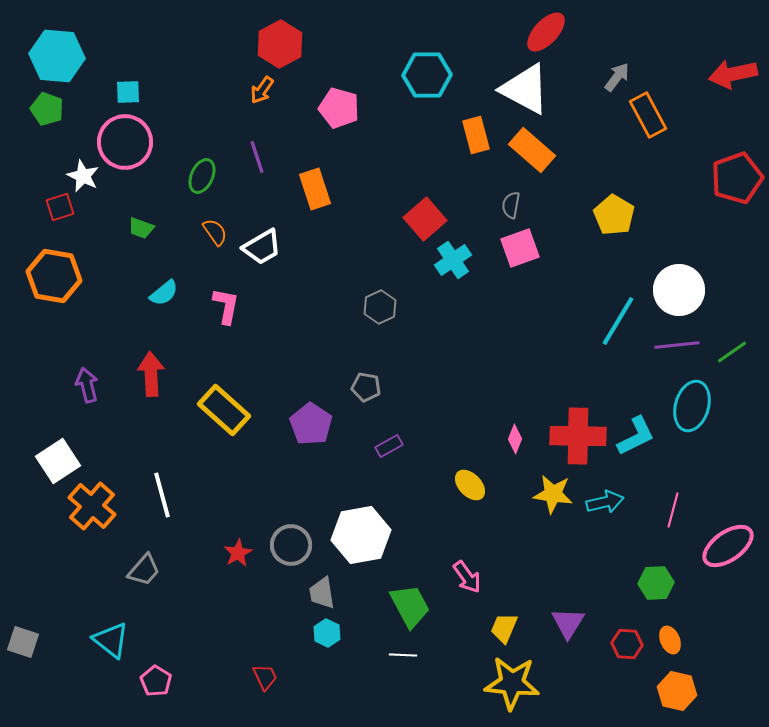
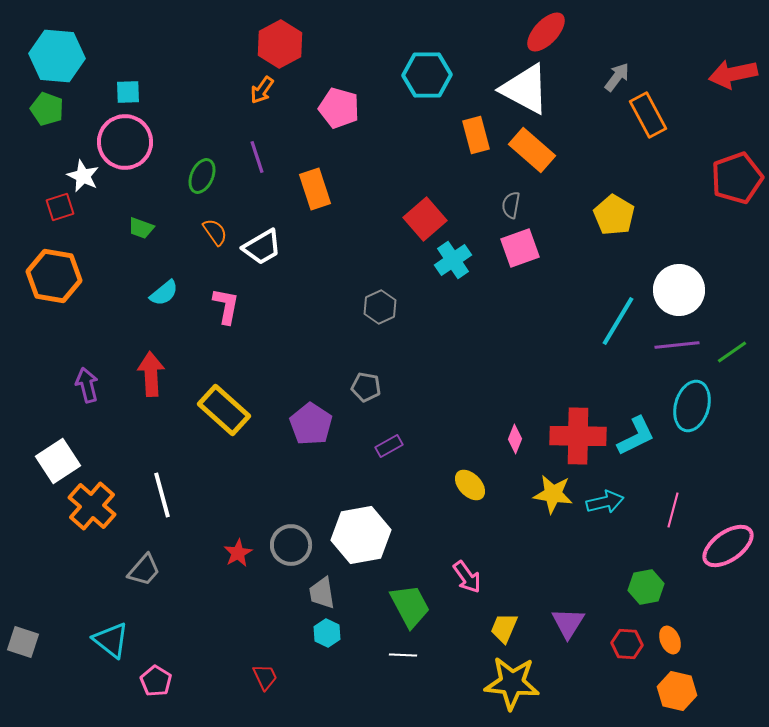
green hexagon at (656, 583): moved 10 px left, 4 px down; rotated 8 degrees counterclockwise
